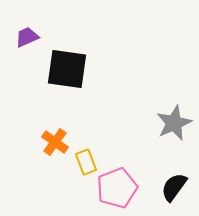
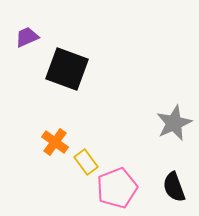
black square: rotated 12 degrees clockwise
yellow rectangle: rotated 15 degrees counterclockwise
black semicircle: rotated 56 degrees counterclockwise
